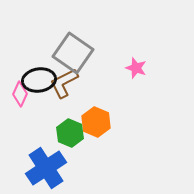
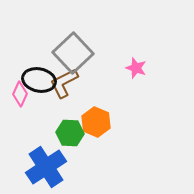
gray square: rotated 12 degrees clockwise
black ellipse: rotated 20 degrees clockwise
green hexagon: rotated 20 degrees counterclockwise
blue cross: moved 1 px up
